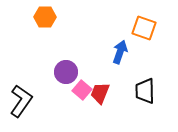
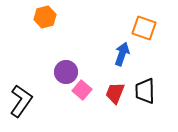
orange hexagon: rotated 15 degrees counterclockwise
blue arrow: moved 2 px right, 2 px down
red trapezoid: moved 15 px right
